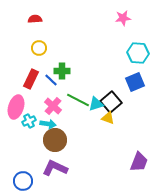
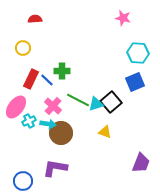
pink star: rotated 21 degrees clockwise
yellow circle: moved 16 px left
blue line: moved 4 px left
pink ellipse: rotated 20 degrees clockwise
yellow triangle: moved 3 px left, 14 px down
brown circle: moved 6 px right, 7 px up
purple trapezoid: moved 2 px right, 1 px down
purple L-shape: rotated 15 degrees counterclockwise
